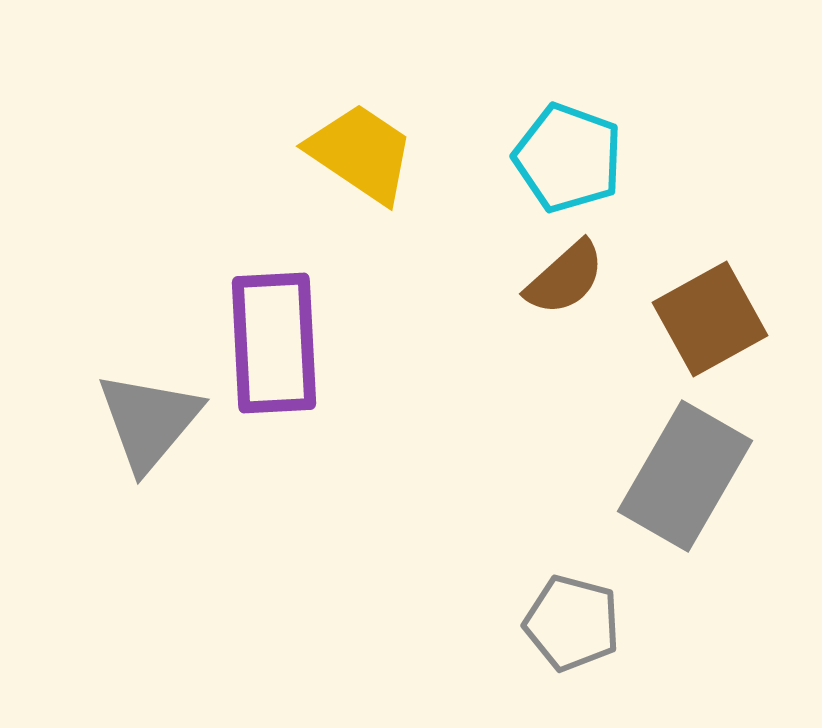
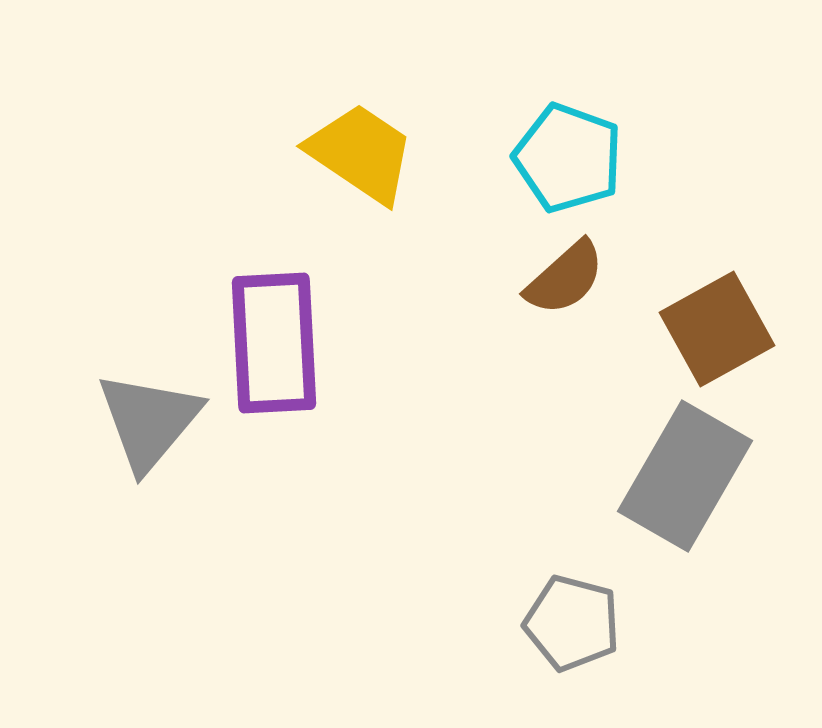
brown square: moved 7 px right, 10 px down
